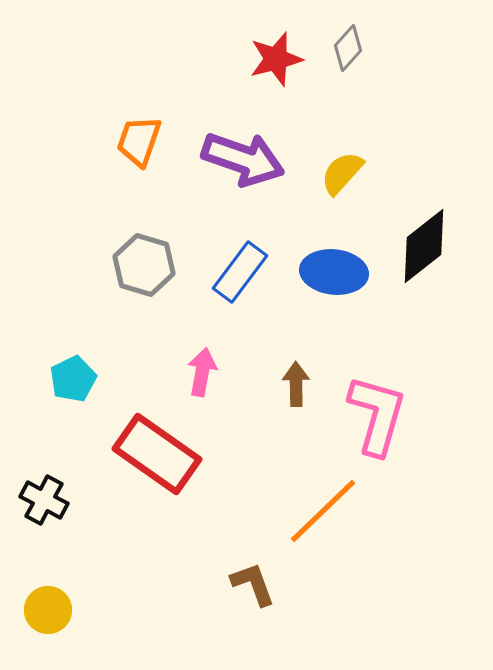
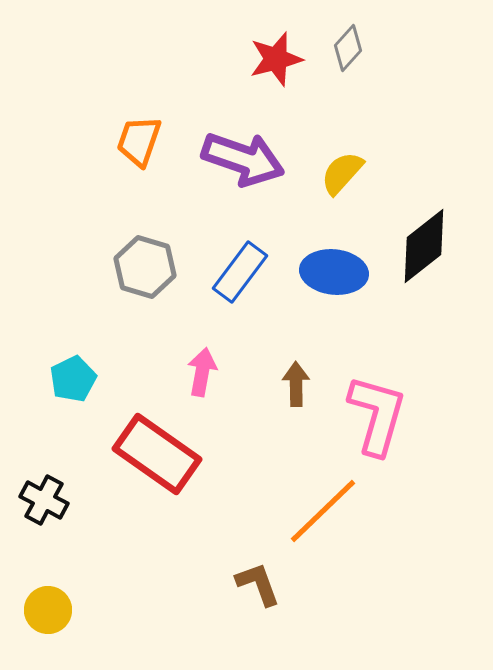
gray hexagon: moved 1 px right, 2 px down
brown L-shape: moved 5 px right
